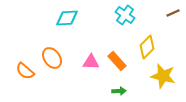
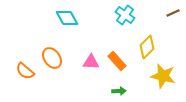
cyan diamond: rotated 65 degrees clockwise
